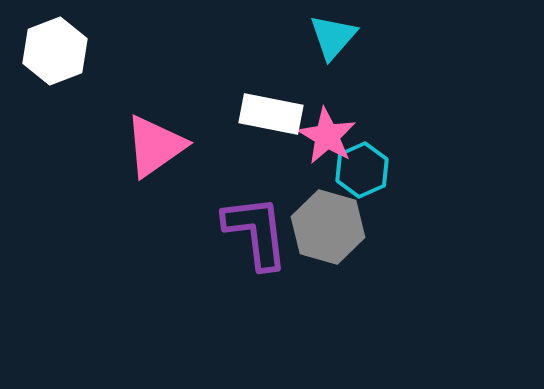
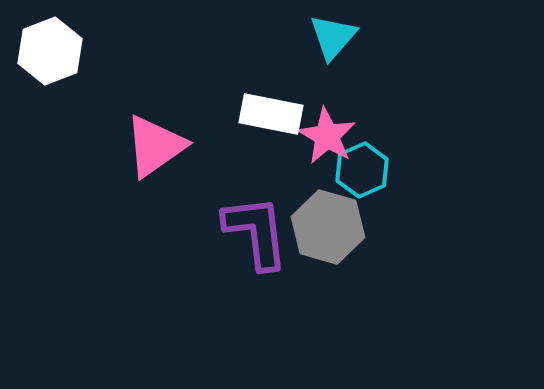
white hexagon: moved 5 px left
